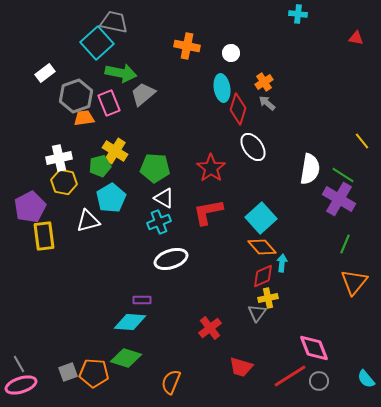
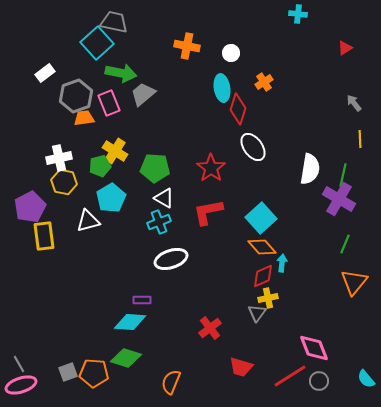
red triangle at (356, 38): moved 11 px left, 10 px down; rotated 42 degrees counterclockwise
gray arrow at (267, 103): moved 87 px right; rotated 12 degrees clockwise
yellow line at (362, 141): moved 2 px left, 2 px up; rotated 36 degrees clockwise
green line at (343, 175): rotated 70 degrees clockwise
